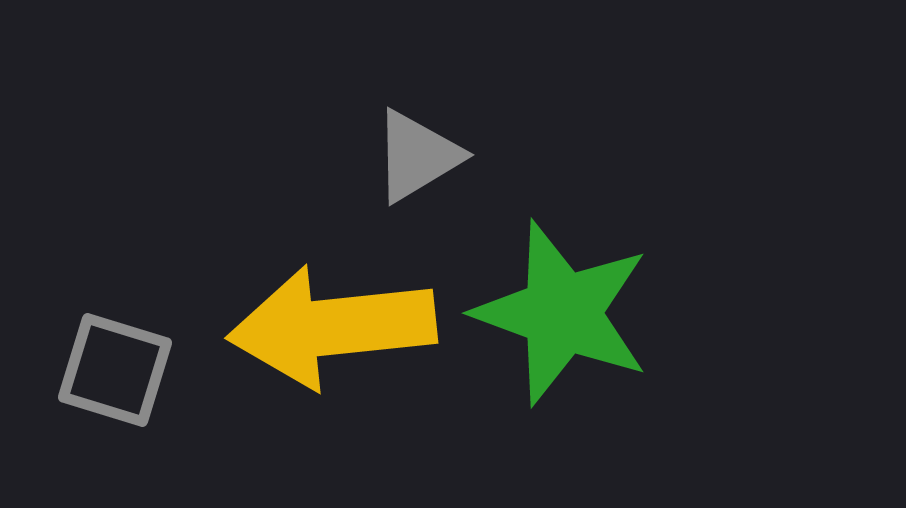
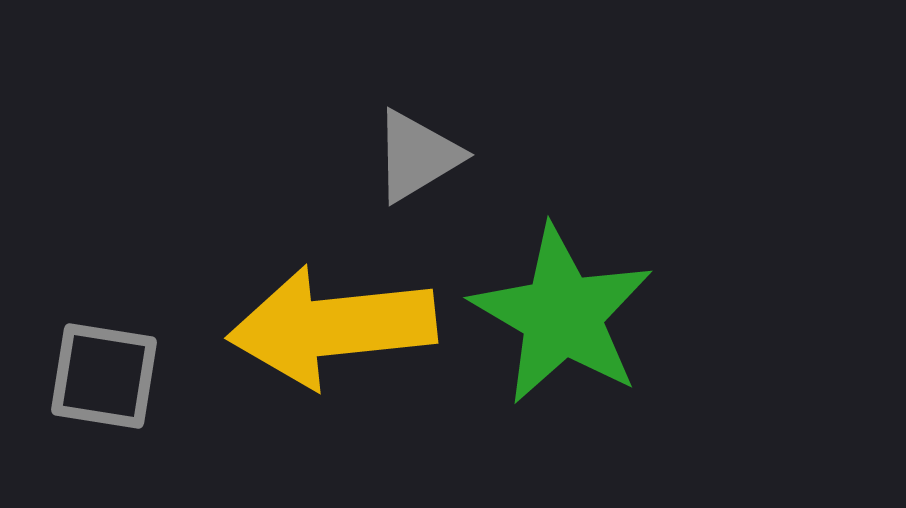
green star: moved 2 px down; rotated 10 degrees clockwise
gray square: moved 11 px left, 6 px down; rotated 8 degrees counterclockwise
